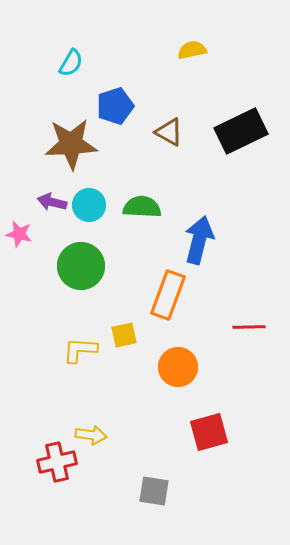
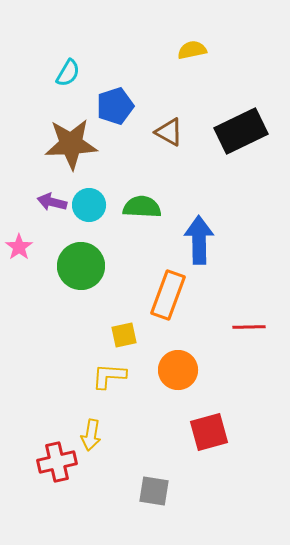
cyan semicircle: moved 3 px left, 10 px down
pink star: moved 13 px down; rotated 24 degrees clockwise
blue arrow: rotated 15 degrees counterclockwise
yellow L-shape: moved 29 px right, 26 px down
orange circle: moved 3 px down
yellow arrow: rotated 92 degrees clockwise
